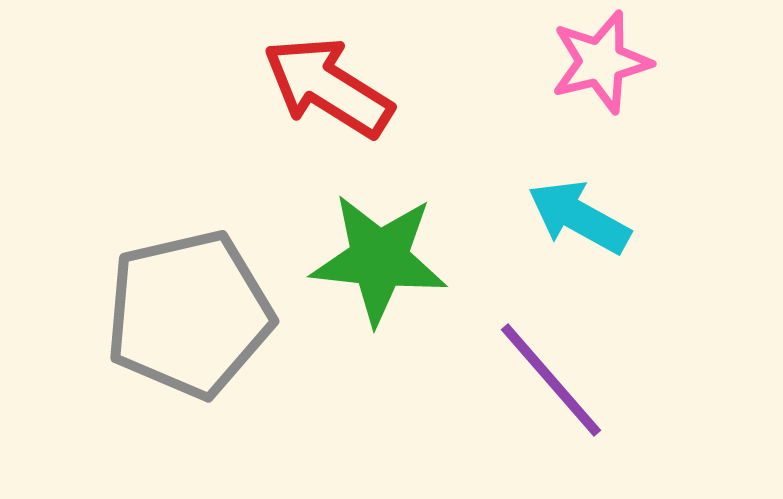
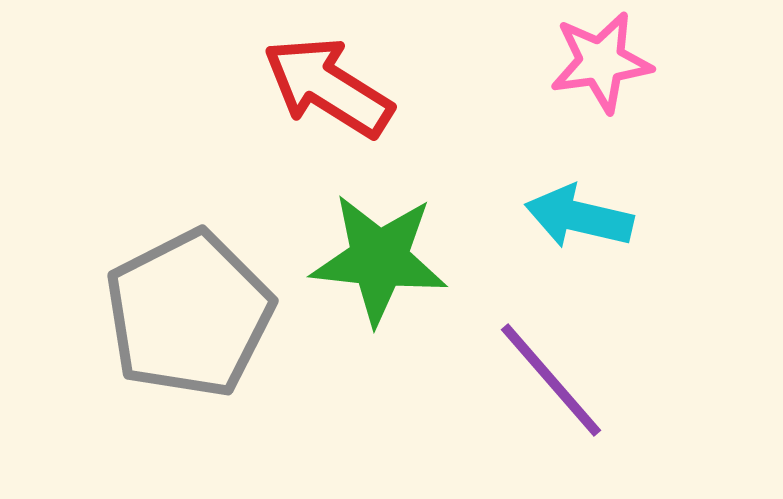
pink star: rotated 6 degrees clockwise
cyan arrow: rotated 16 degrees counterclockwise
gray pentagon: rotated 14 degrees counterclockwise
